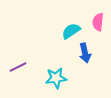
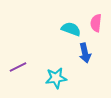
pink semicircle: moved 2 px left, 1 px down
cyan semicircle: moved 2 px up; rotated 54 degrees clockwise
